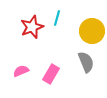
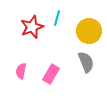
yellow circle: moved 3 px left
pink semicircle: rotated 56 degrees counterclockwise
